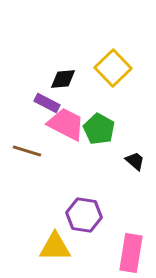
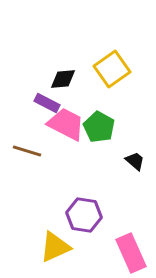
yellow square: moved 1 px left, 1 px down; rotated 9 degrees clockwise
green pentagon: moved 2 px up
yellow triangle: rotated 24 degrees counterclockwise
pink rectangle: rotated 33 degrees counterclockwise
